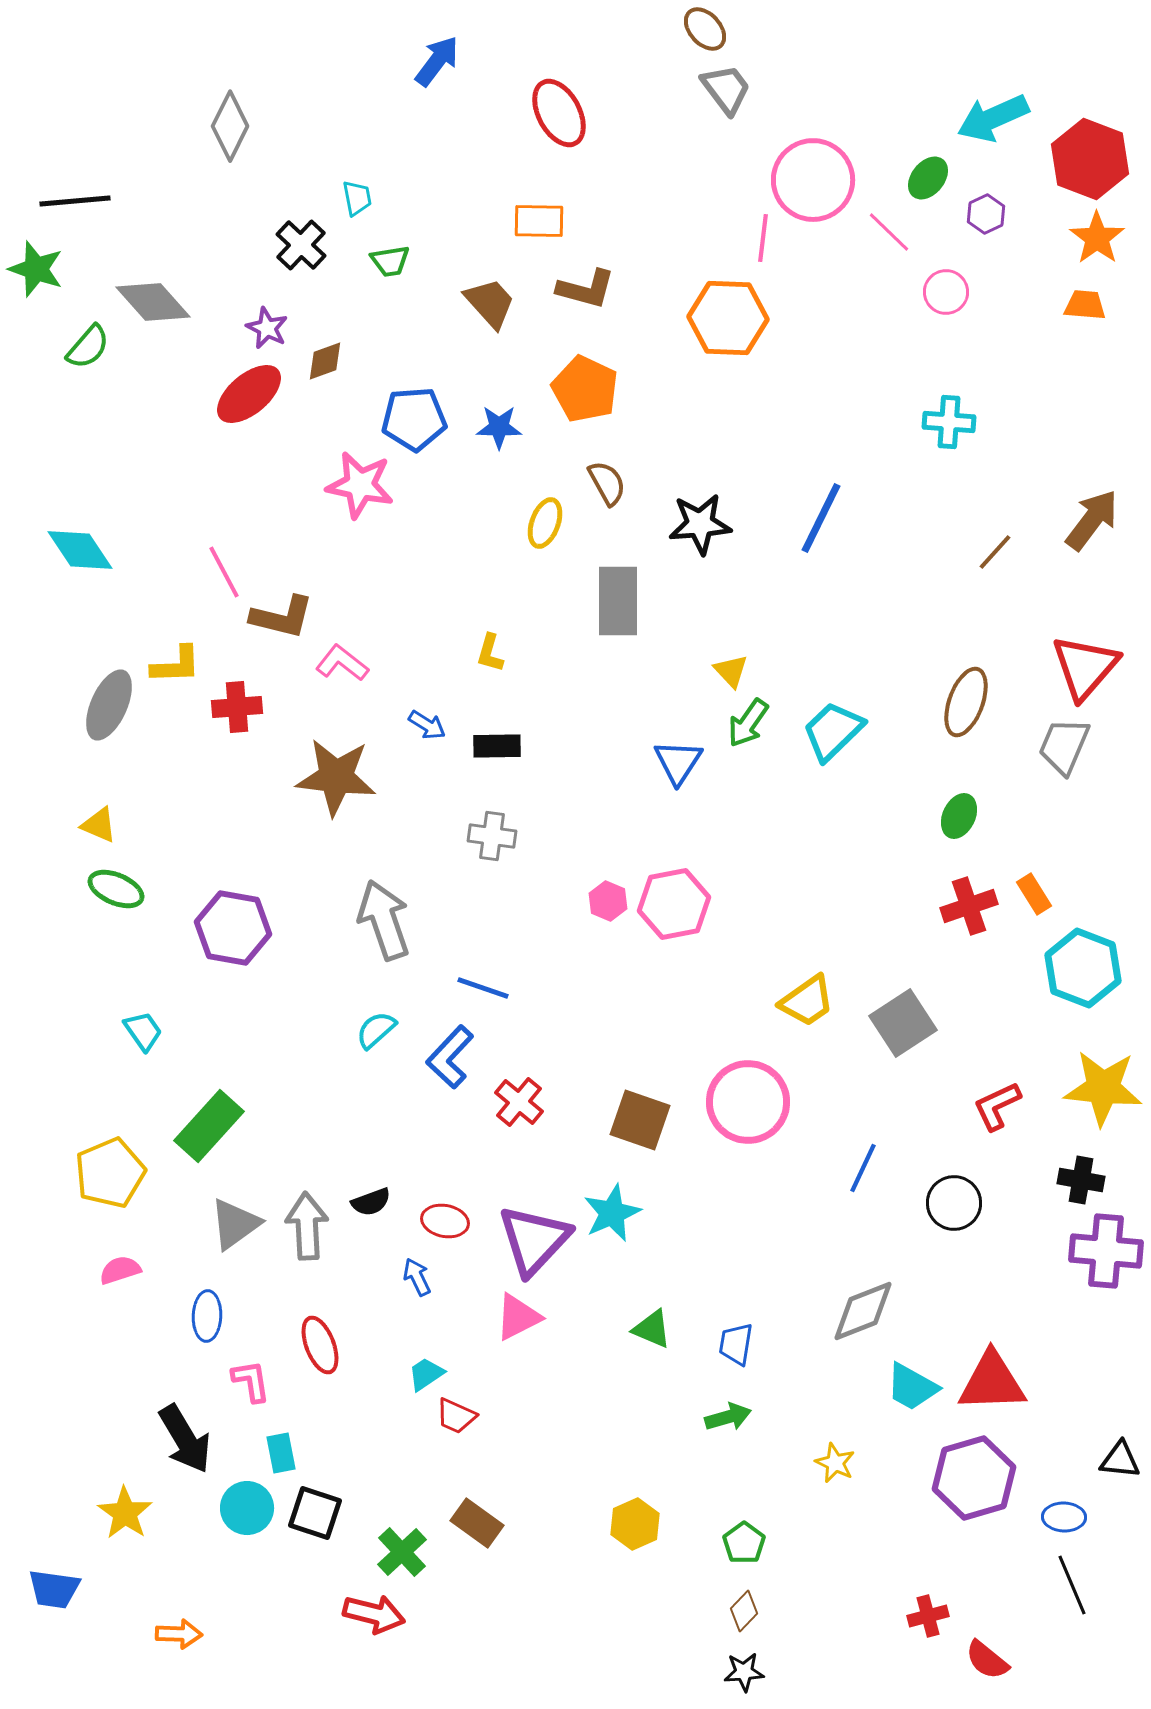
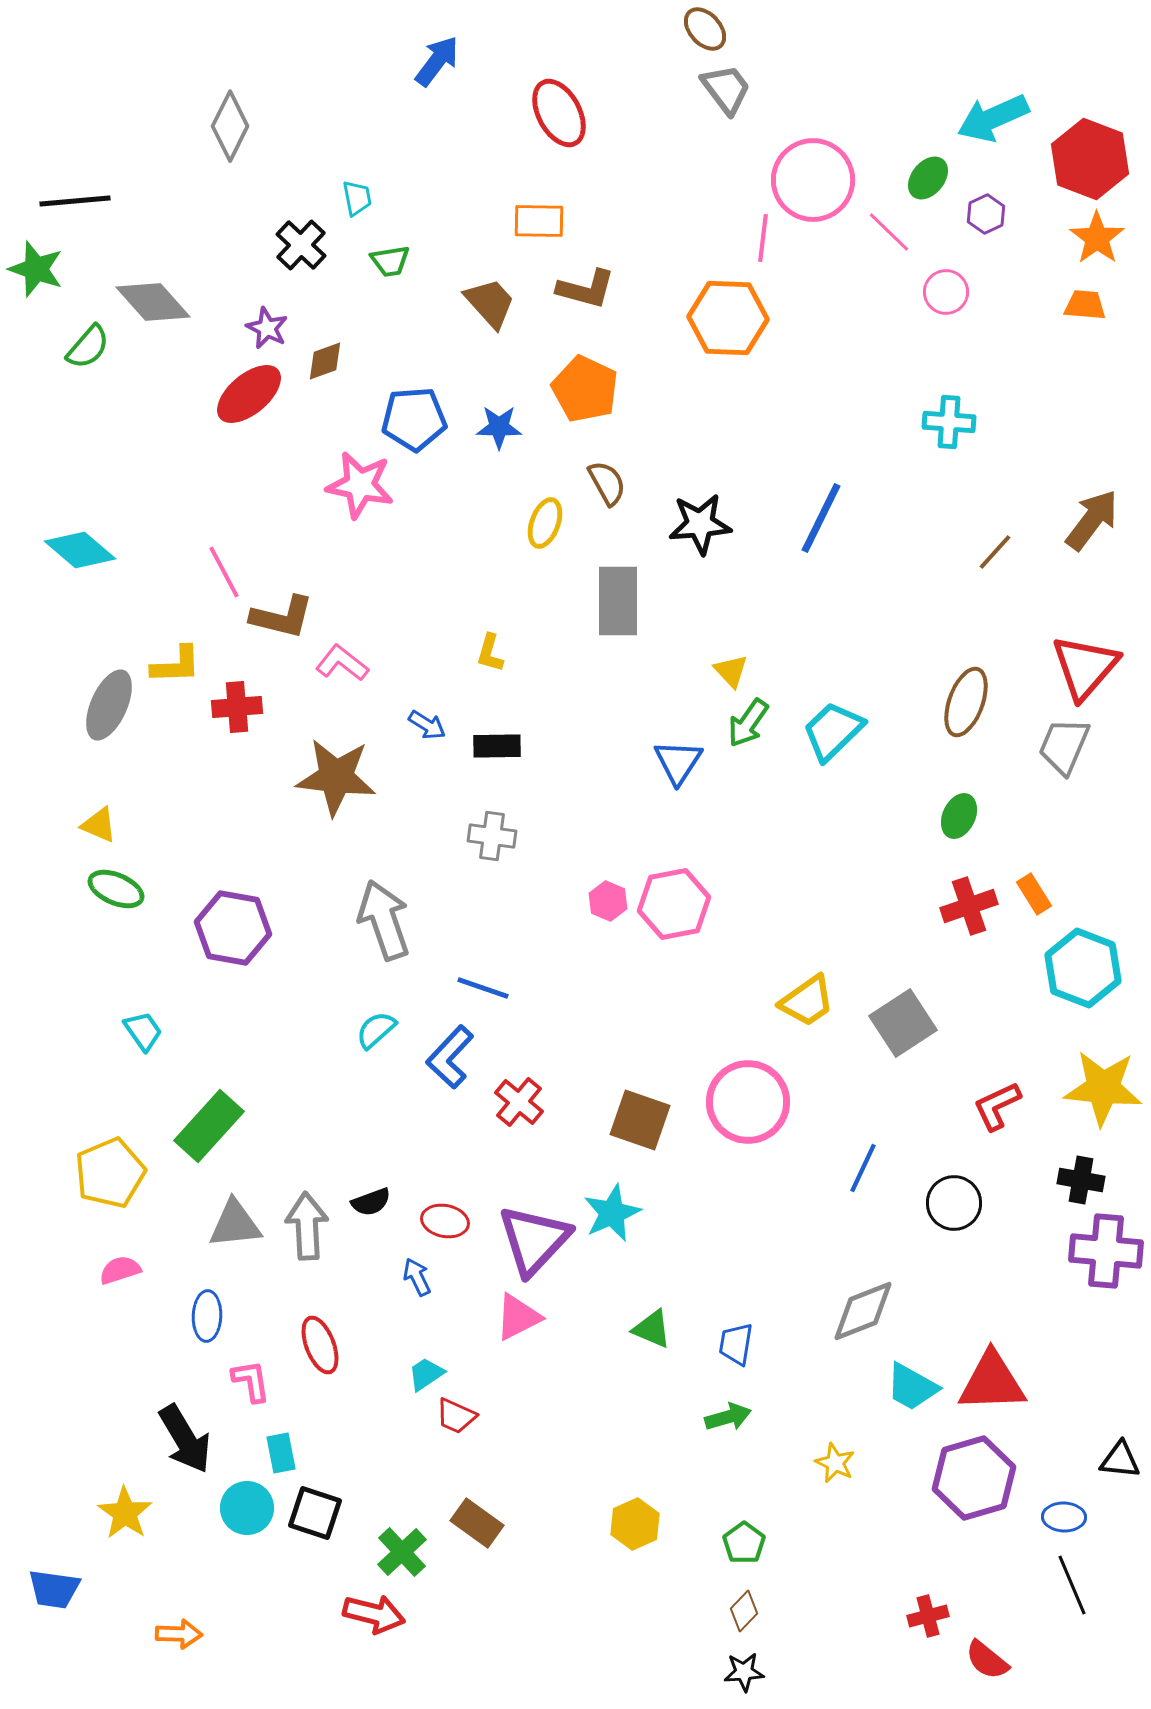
cyan diamond at (80, 550): rotated 16 degrees counterclockwise
gray triangle at (235, 1224): rotated 30 degrees clockwise
